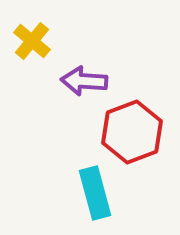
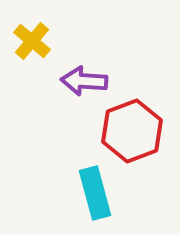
red hexagon: moved 1 px up
